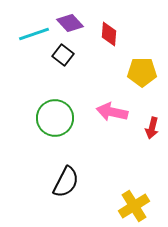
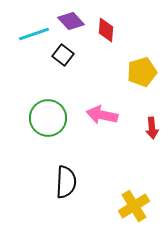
purple diamond: moved 1 px right, 2 px up
red diamond: moved 3 px left, 4 px up
yellow pentagon: rotated 16 degrees counterclockwise
pink arrow: moved 10 px left, 3 px down
green circle: moved 7 px left
red arrow: rotated 20 degrees counterclockwise
black semicircle: rotated 24 degrees counterclockwise
